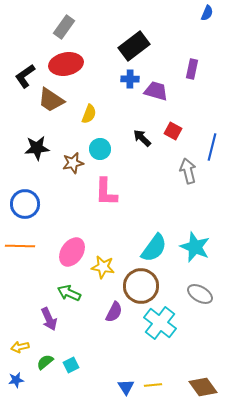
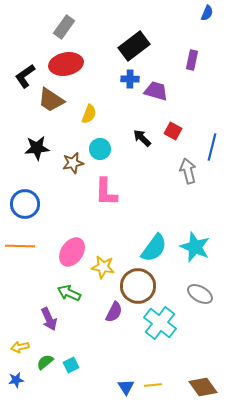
purple rectangle: moved 9 px up
brown circle: moved 3 px left
